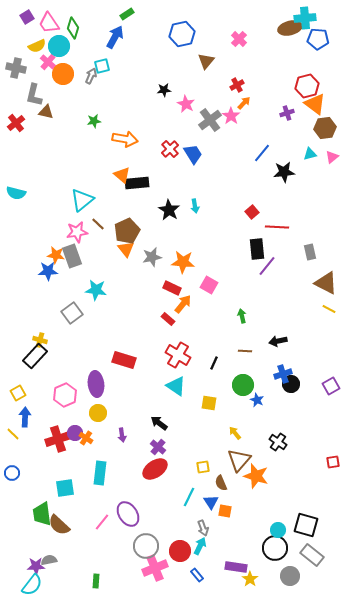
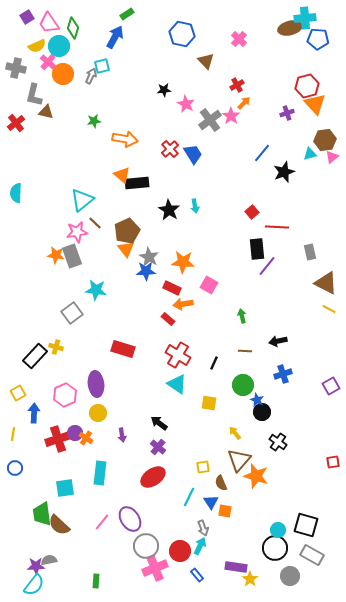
blue hexagon at (182, 34): rotated 25 degrees clockwise
brown triangle at (206, 61): rotated 24 degrees counterclockwise
orange triangle at (315, 104): rotated 10 degrees clockwise
brown hexagon at (325, 128): moved 12 px down
black star at (284, 172): rotated 15 degrees counterclockwise
cyan semicircle at (16, 193): rotated 78 degrees clockwise
brown line at (98, 224): moved 3 px left, 1 px up
gray star at (152, 257): moved 3 px left; rotated 30 degrees counterclockwise
blue star at (48, 271): moved 98 px right
orange arrow at (183, 304): rotated 138 degrees counterclockwise
yellow cross at (40, 340): moved 16 px right, 7 px down
red rectangle at (124, 360): moved 1 px left, 11 px up
black circle at (291, 384): moved 29 px left, 28 px down
cyan triangle at (176, 386): moved 1 px right, 2 px up
blue arrow at (25, 417): moved 9 px right, 4 px up
yellow line at (13, 434): rotated 56 degrees clockwise
red ellipse at (155, 469): moved 2 px left, 8 px down
blue circle at (12, 473): moved 3 px right, 5 px up
purple ellipse at (128, 514): moved 2 px right, 5 px down
gray rectangle at (312, 555): rotated 10 degrees counterclockwise
cyan semicircle at (32, 585): moved 2 px right
